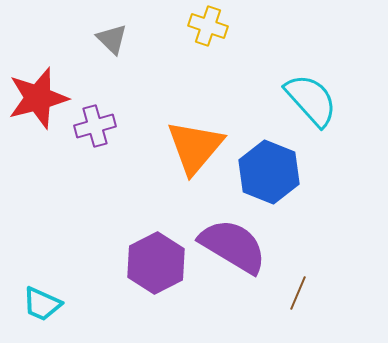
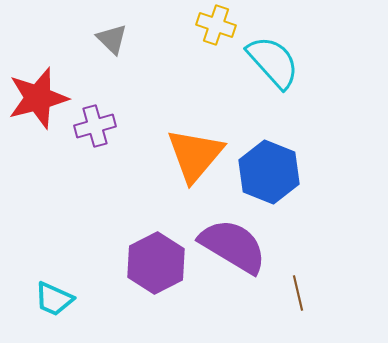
yellow cross: moved 8 px right, 1 px up
cyan semicircle: moved 38 px left, 38 px up
orange triangle: moved 8 px down
brown line: rotated 36 degrees counterclockwise
cyan trapezoid: moved 12 px right, 5 px up
